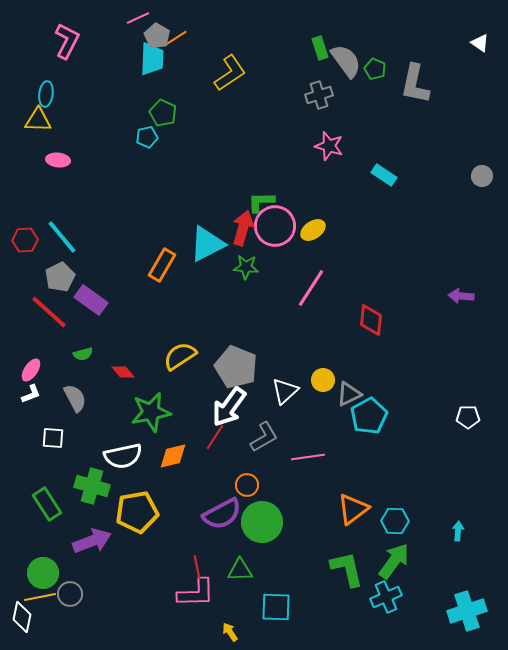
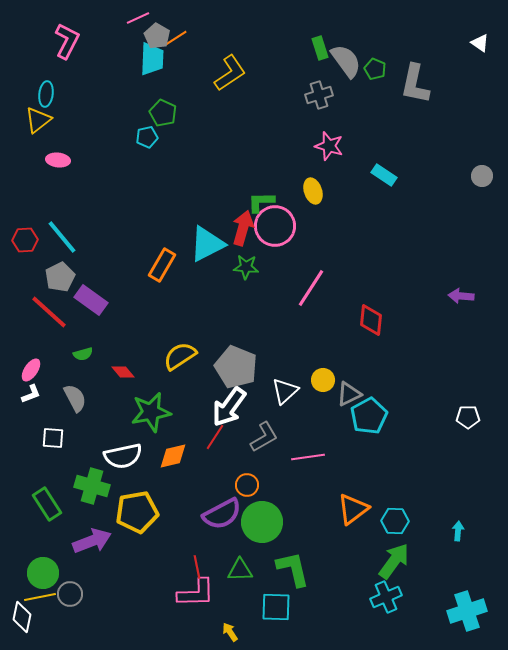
yellow triangle at (38, 120): rotated 40 degrees counterclockwise
yellow ellipse at (313, 230): moved 39 px up; rotated 75 degrees counterclockwise
green L-shape at (347, 569): moved 54 px left
